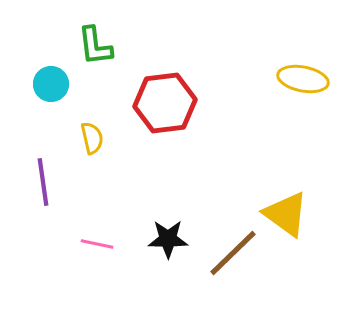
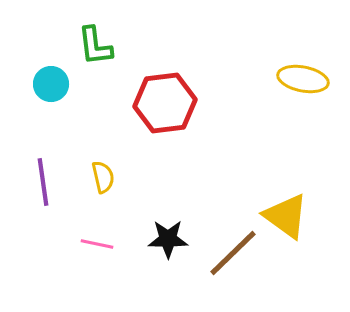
yellow semicircle: moved 11 px right, 39 px down
yellow triangle: moved 2 px down
